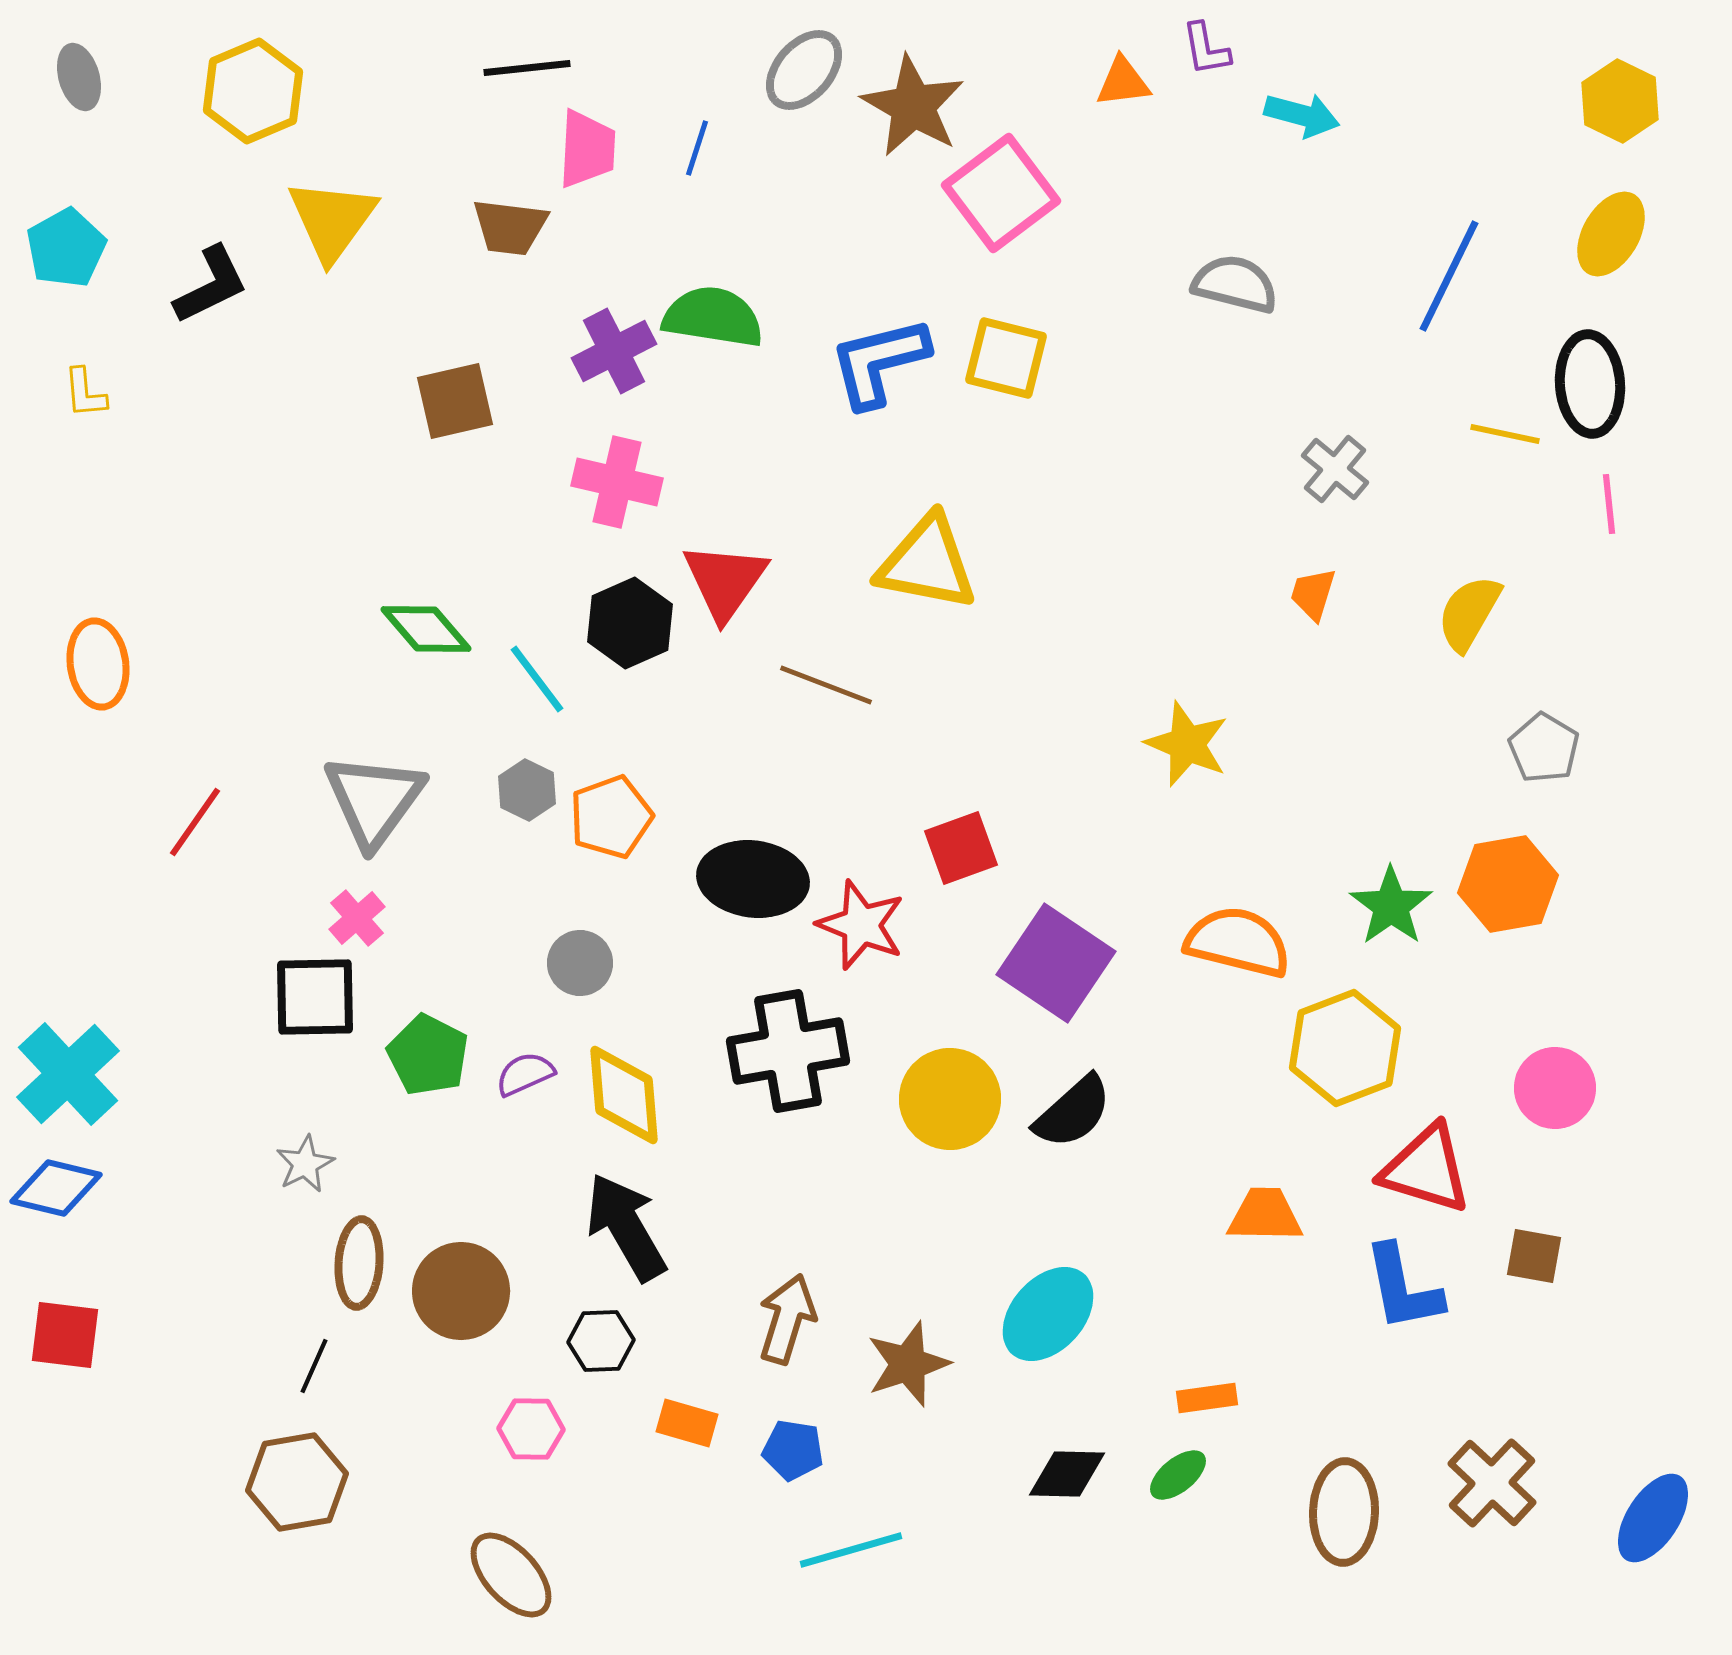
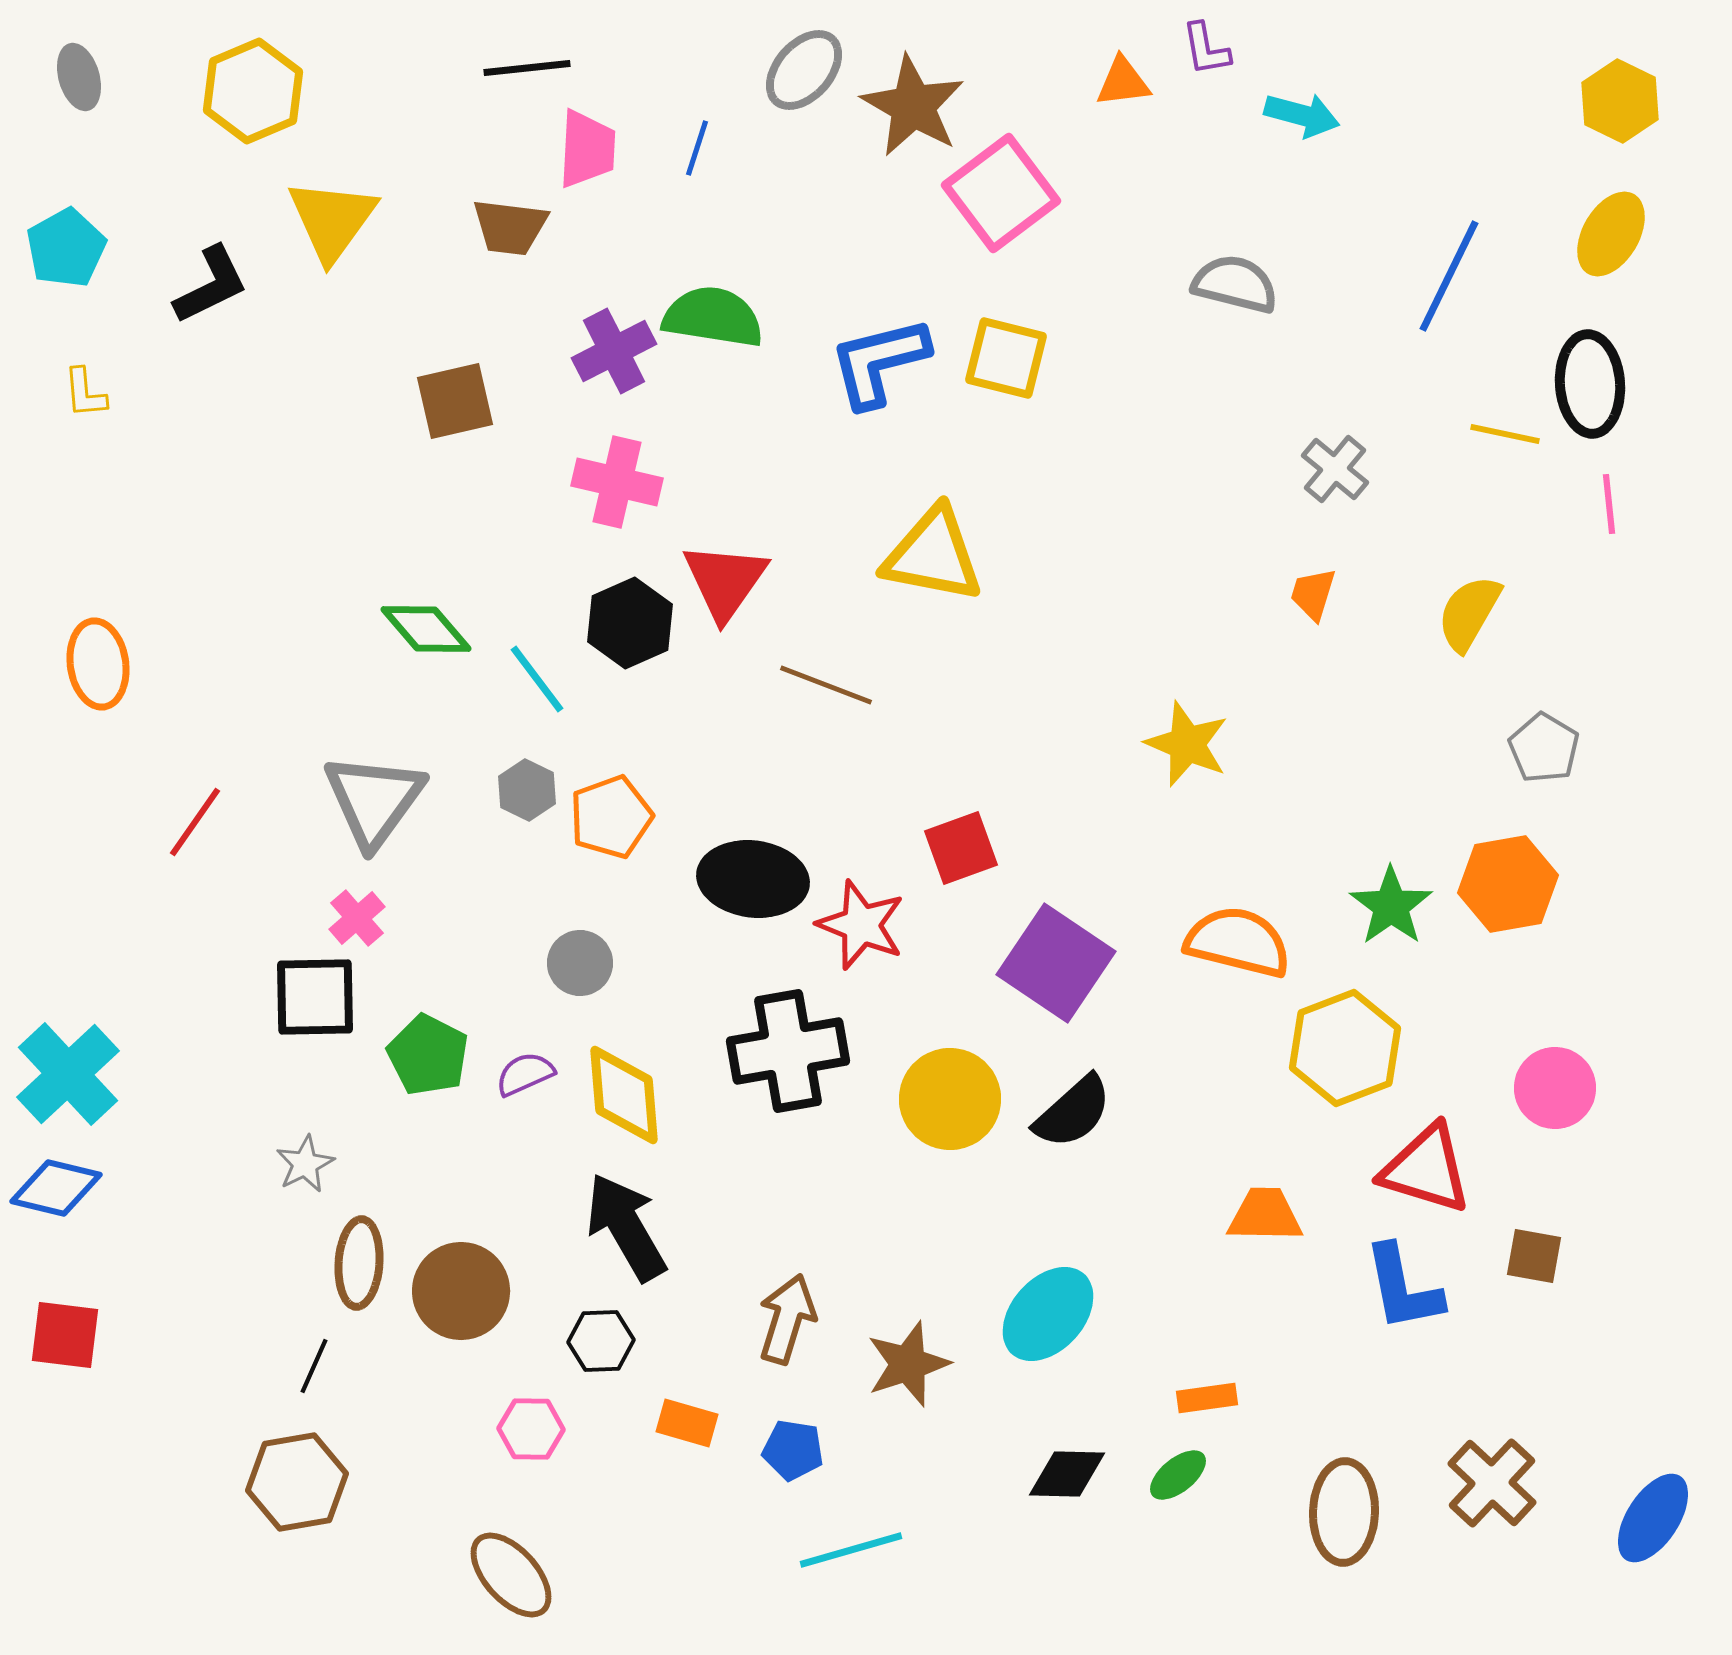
yellow triangle at (927, 563): moved 6 px right, 8 px up
